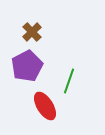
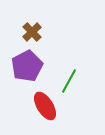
green line: rotated 10 degrees clockwise
